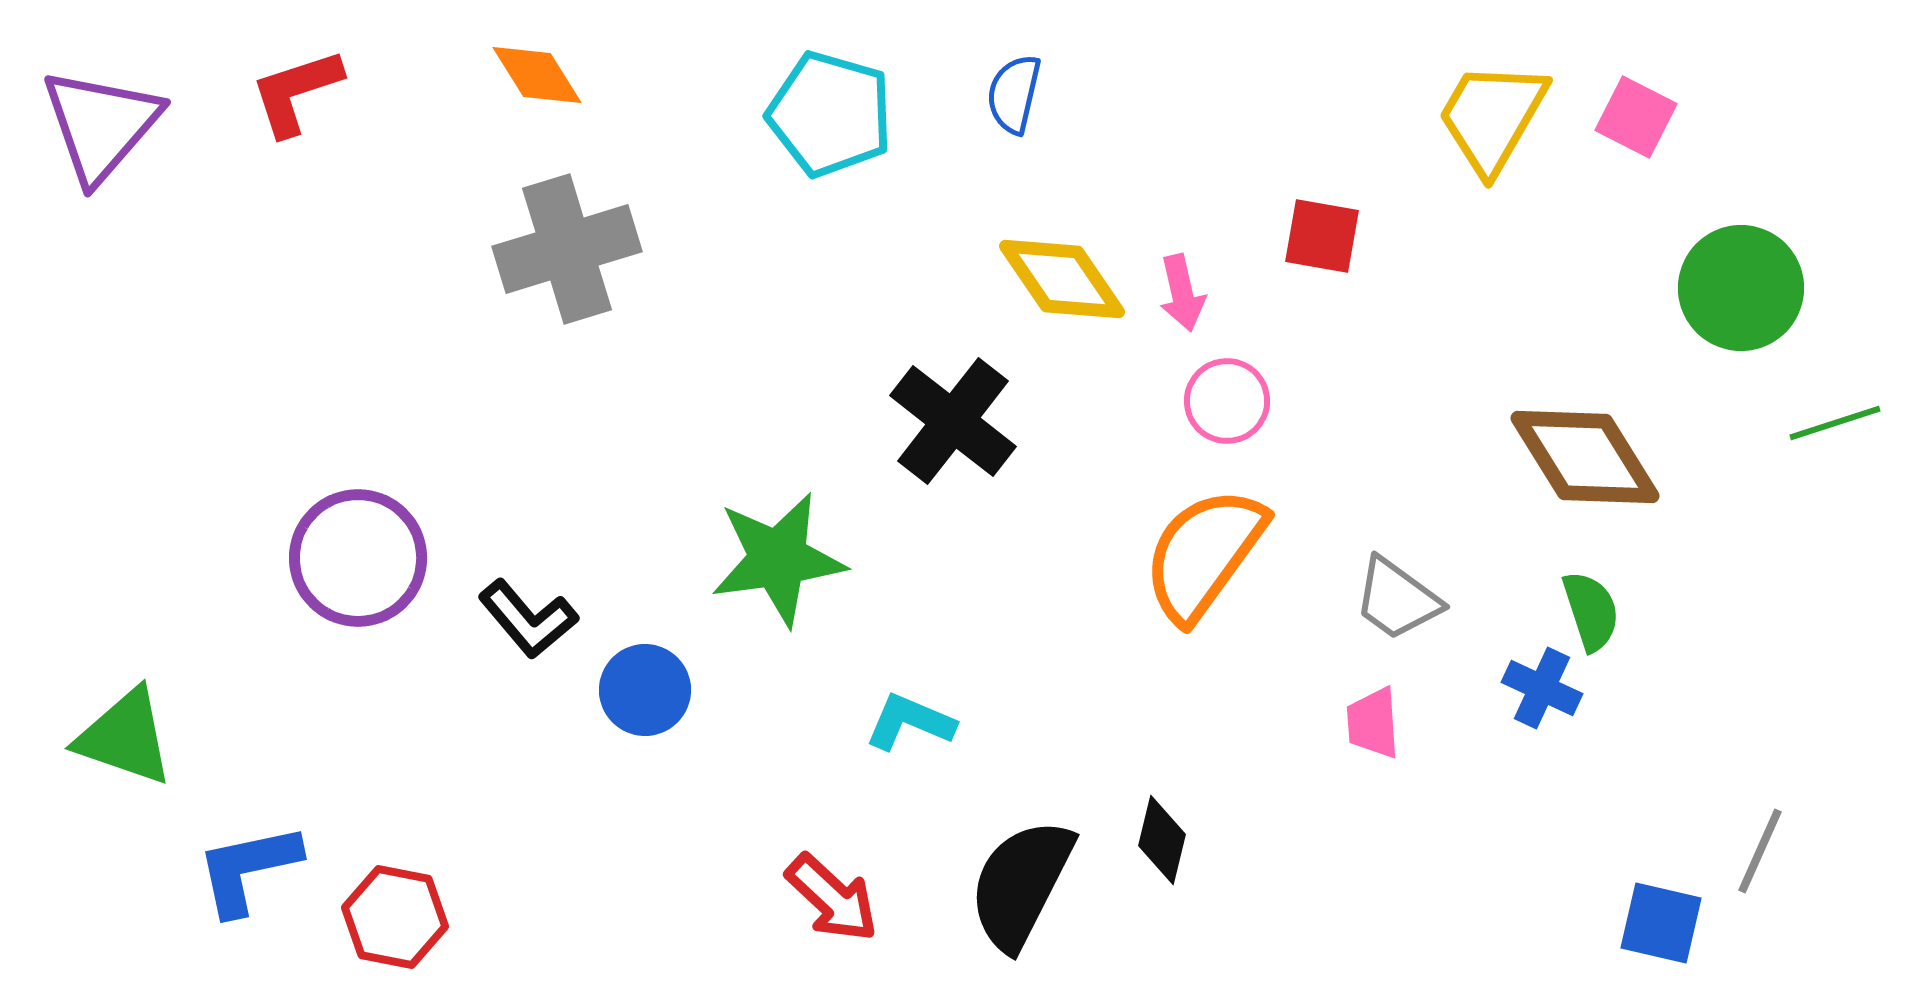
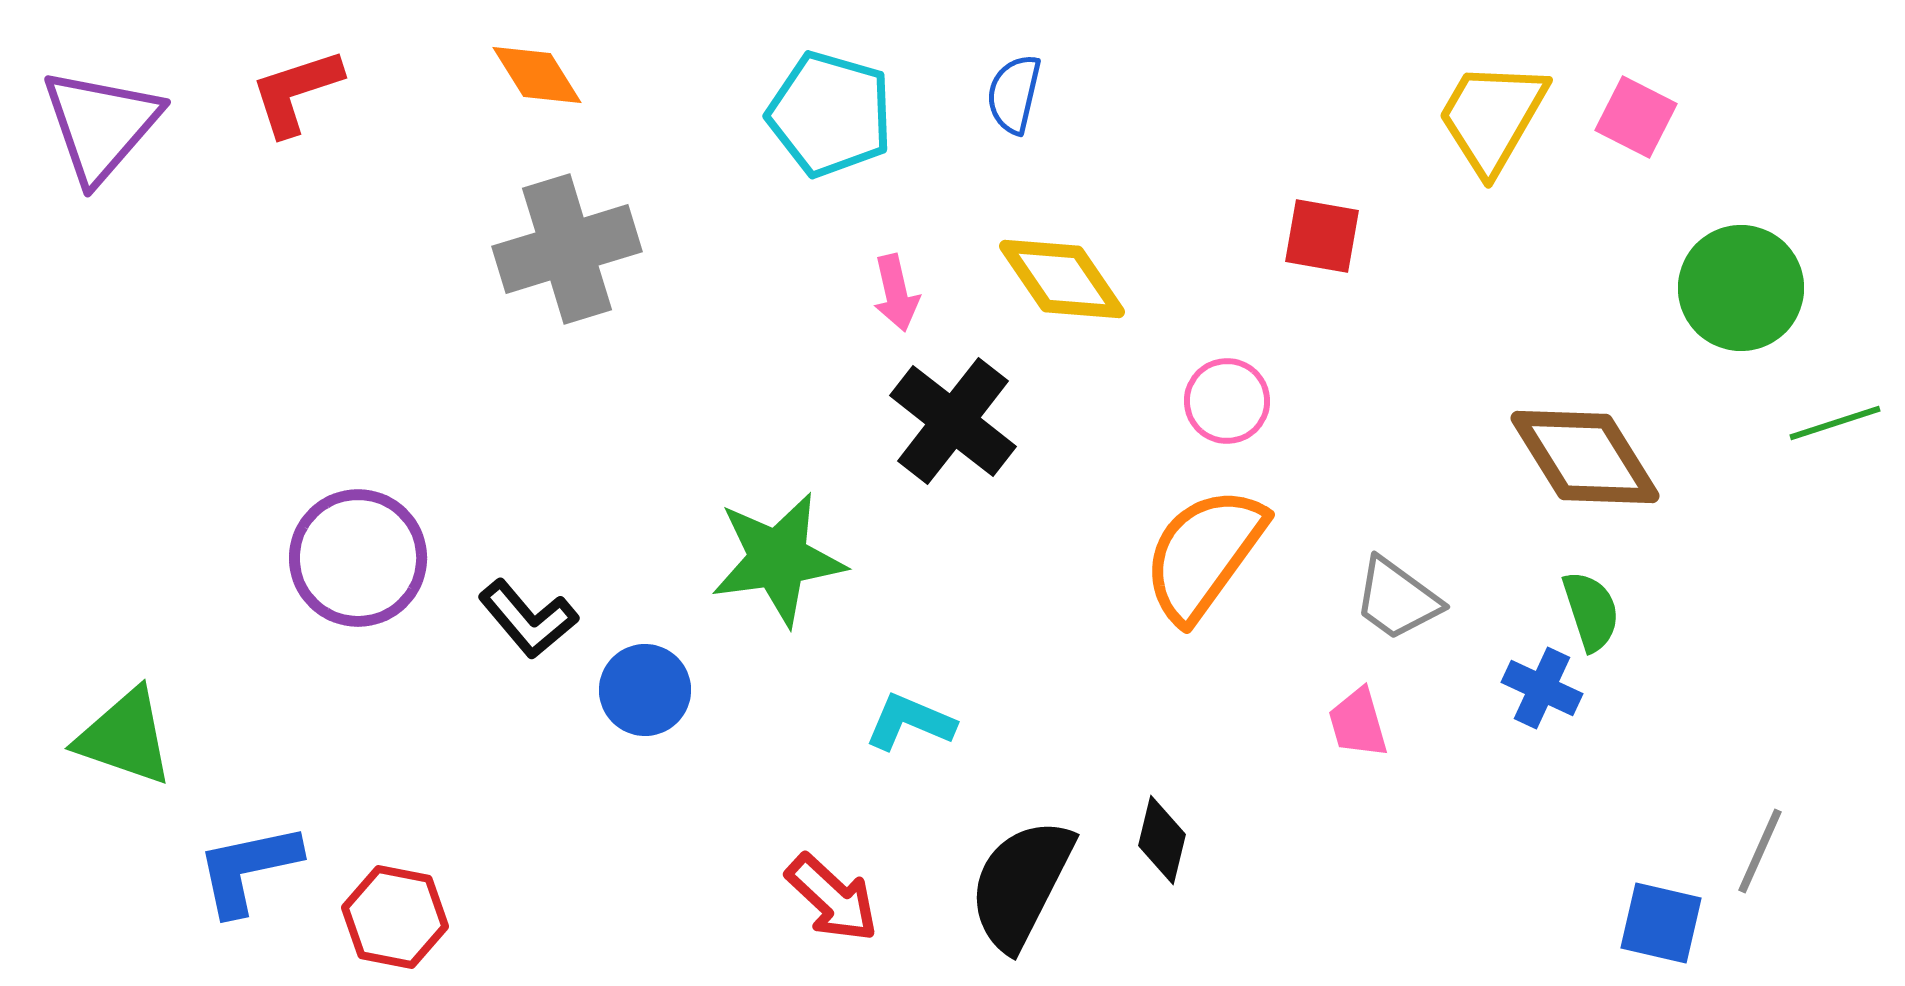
pink arrow: moved 286 px left
pink trapezoid: moved 15 px left; rotated 12 degrees counterclockwise
